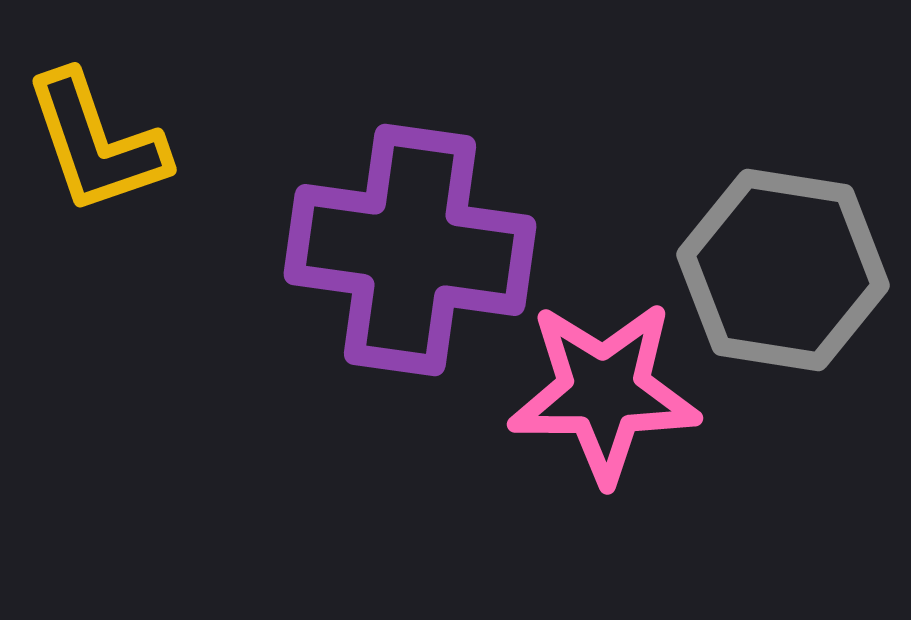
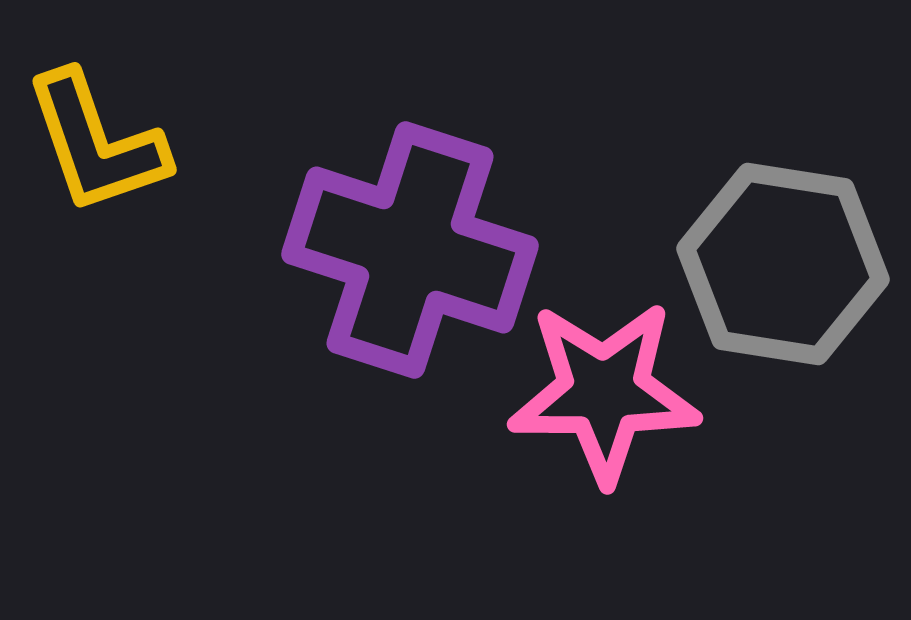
purple cross: rotated 10 degrees clockwise
gray hexagon: moved 6 px up
